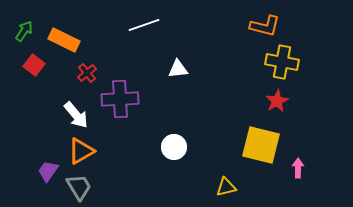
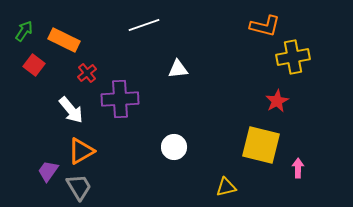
yellow cross: moved 11 px right, 5 px up; rotated 20 degrees counterclockwise
white arrow: moved 5 px left, 5 px up
